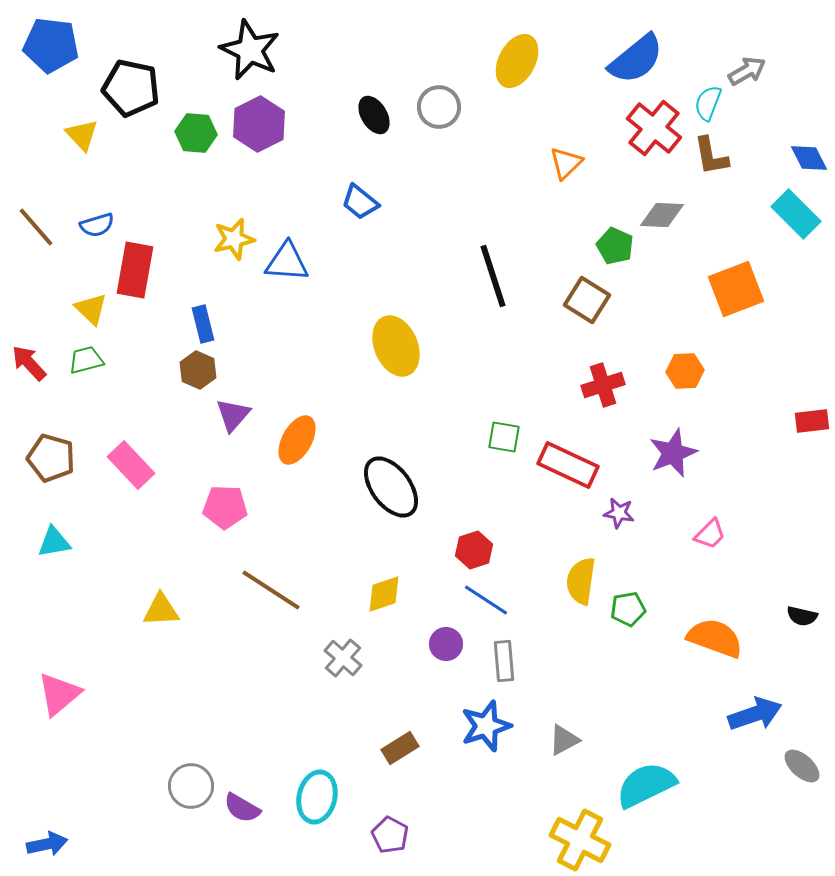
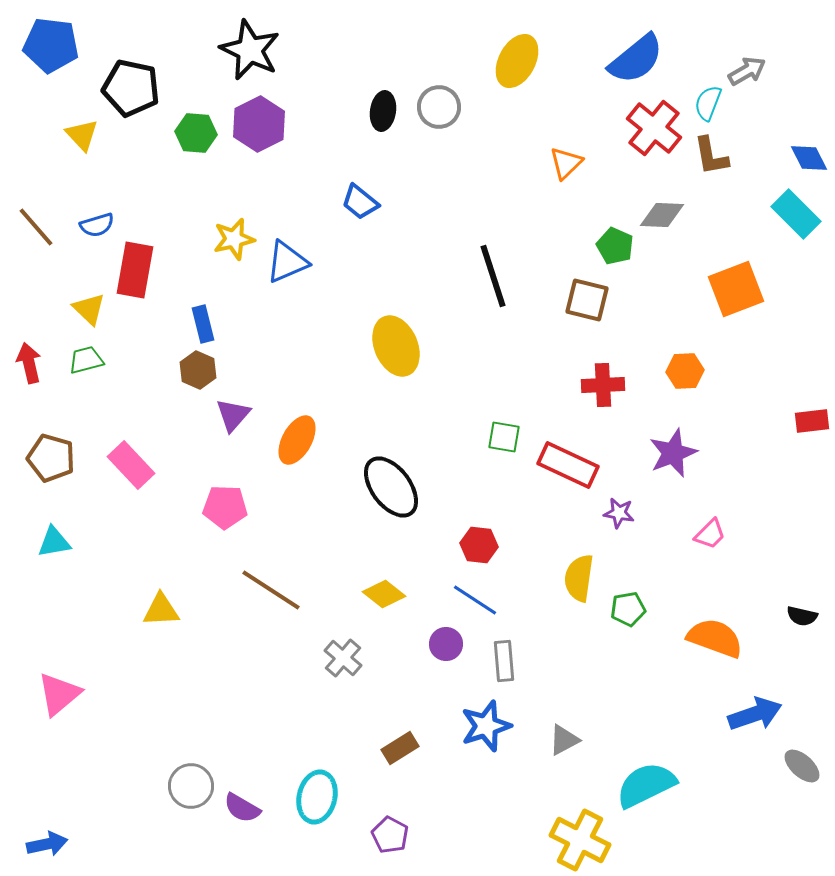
black ellipse at (374, 115): moved 9 px right, 4 px up; rotated 39 degrees clockwise
blue triangle at (287, 262): rotated 27 degrees counterclockwise
brown square at (587, 300): rotated 18 degrees counterclockwise
yellow triangle at (91, 309): moved 2 px left
red arrow at (29, 363): rotated 30 degrees clockwise
red cross at (603, 385): rotated 15 degrees clockwise
red hexagon at (474, 550): moved 5 px right, 5 px up; rotated 24 degrees clockwise
yellow semicircle at (581, 581): moved 2 px left, 3 px up
yellow diamond at (384, 594): rotated 57 degrees clockwise
blue line at (486, 600): moved 11 px left
